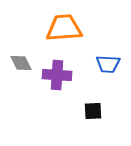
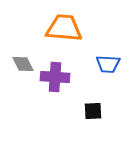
orange trapezoid: rotated 9 degrees clockwise
gray diamond: moved 2 px right, 1 px down
purple cross: moved 2 px left, 2 px down
